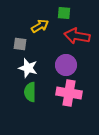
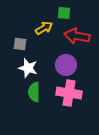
yellow arrow: moved 4 px right, 2 px down
green semicircle: moved 4 px right
